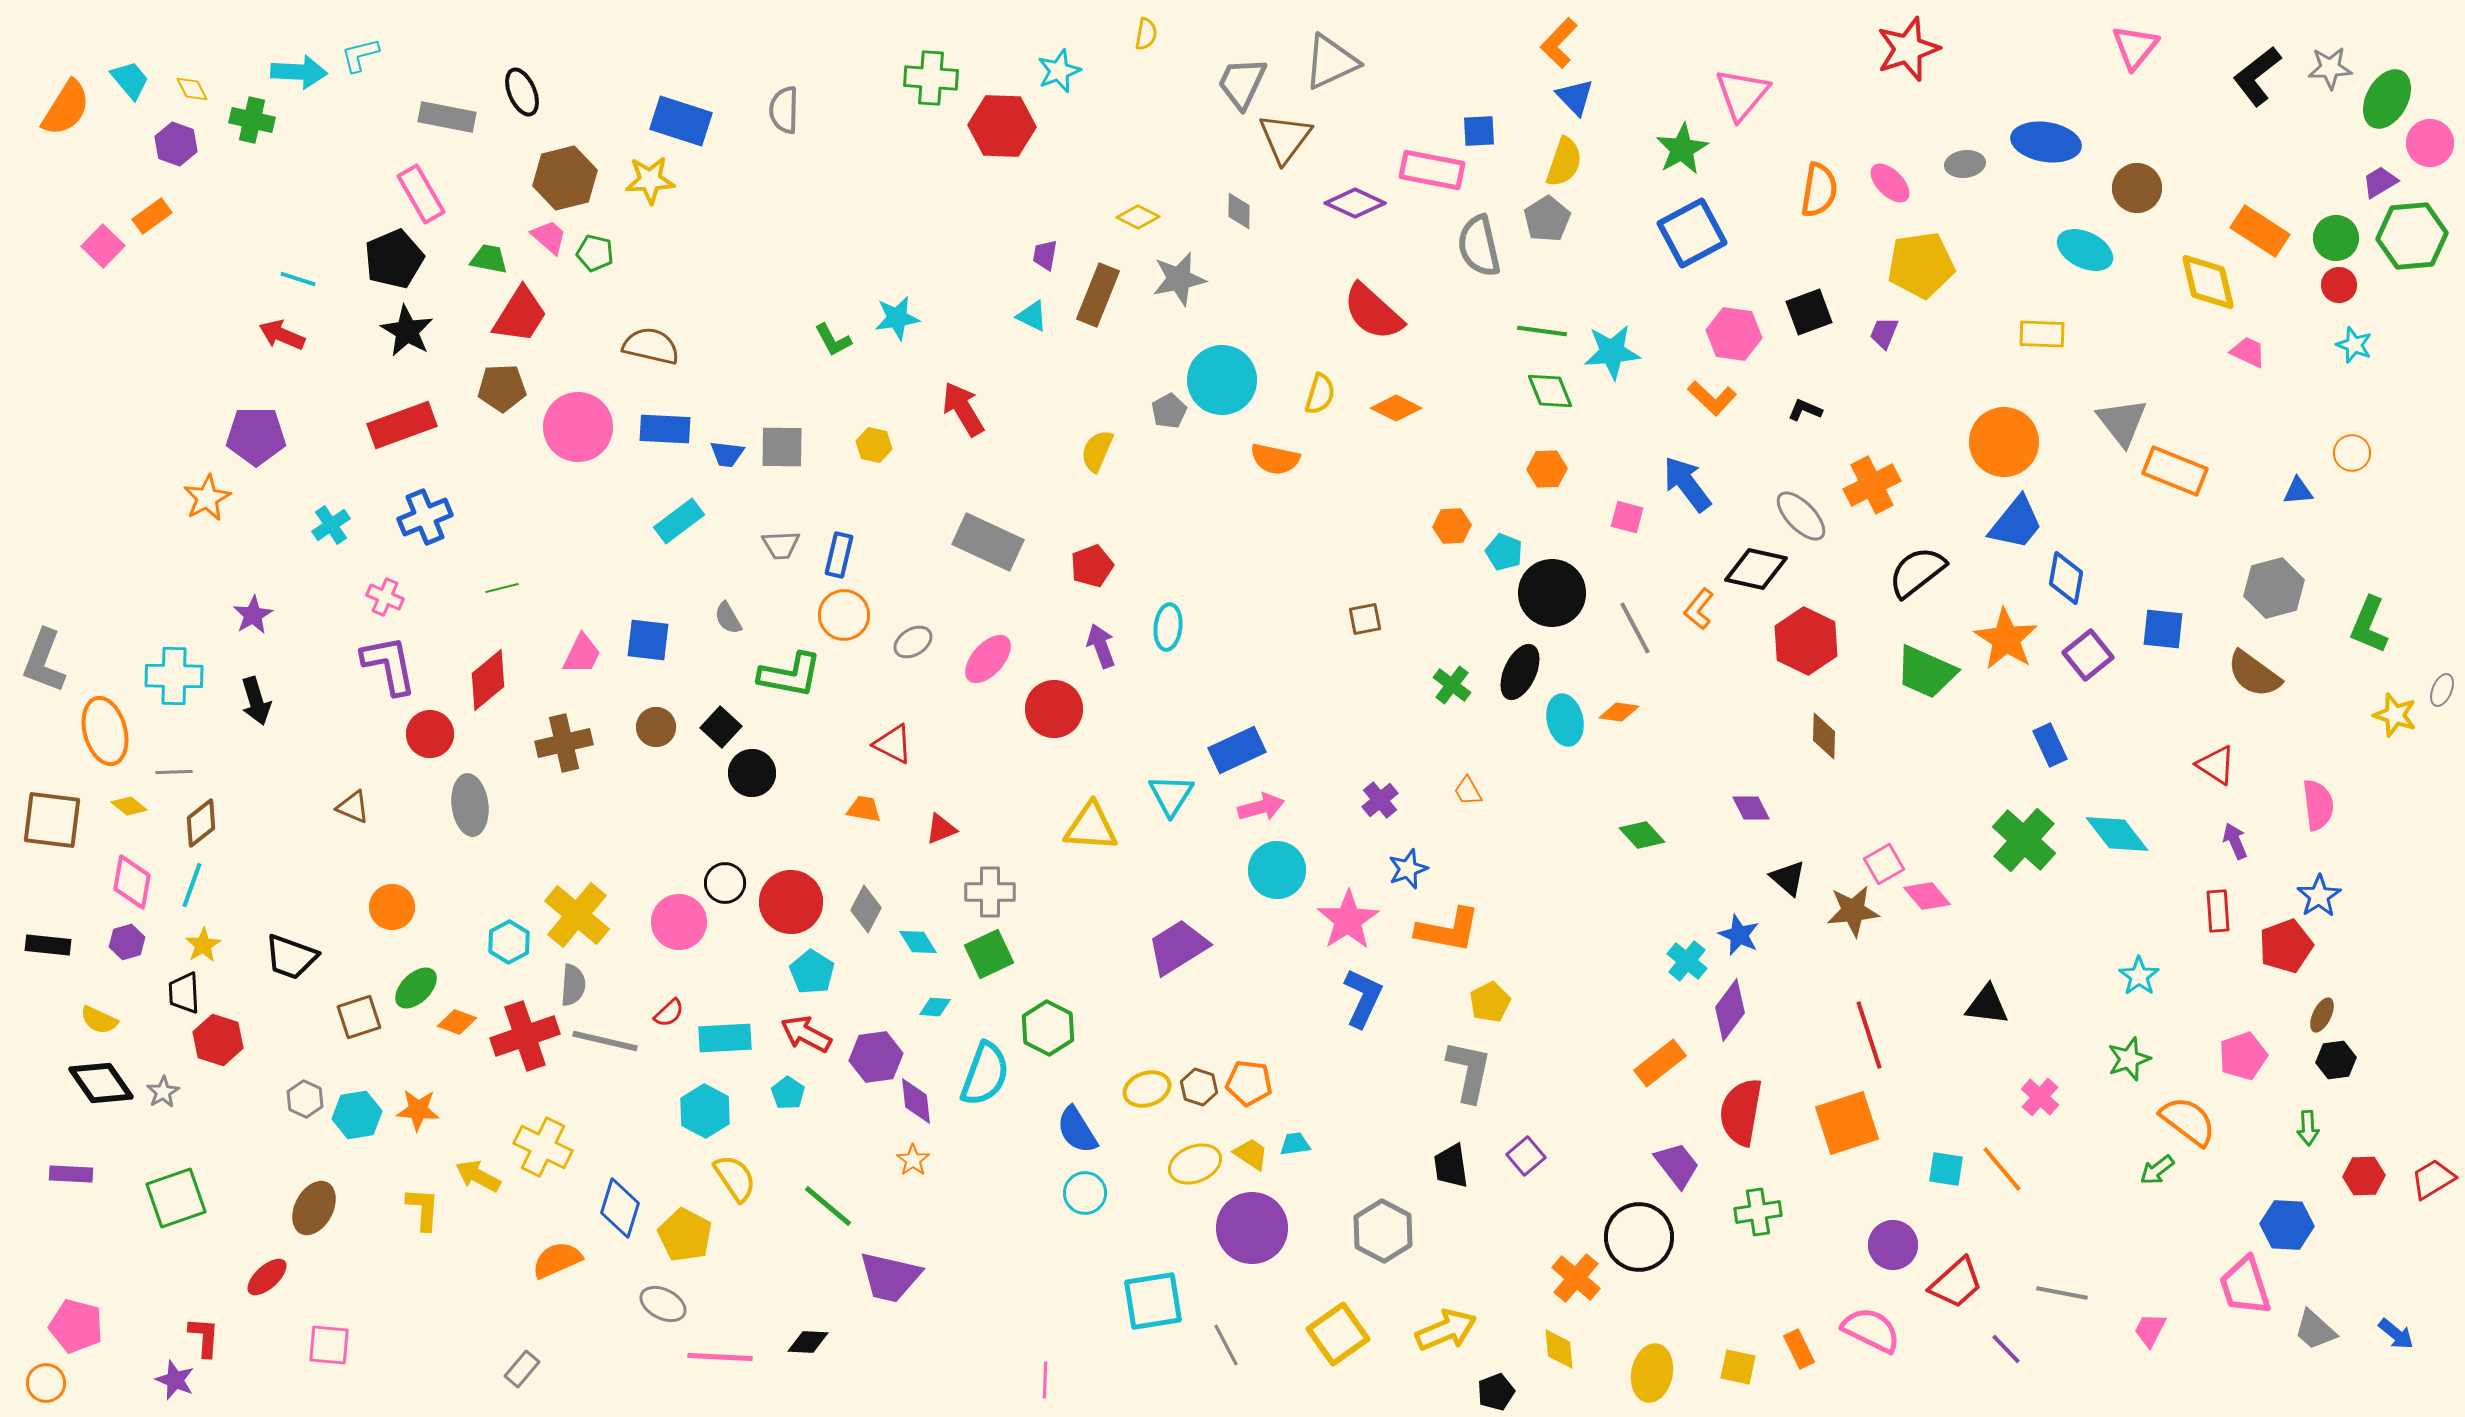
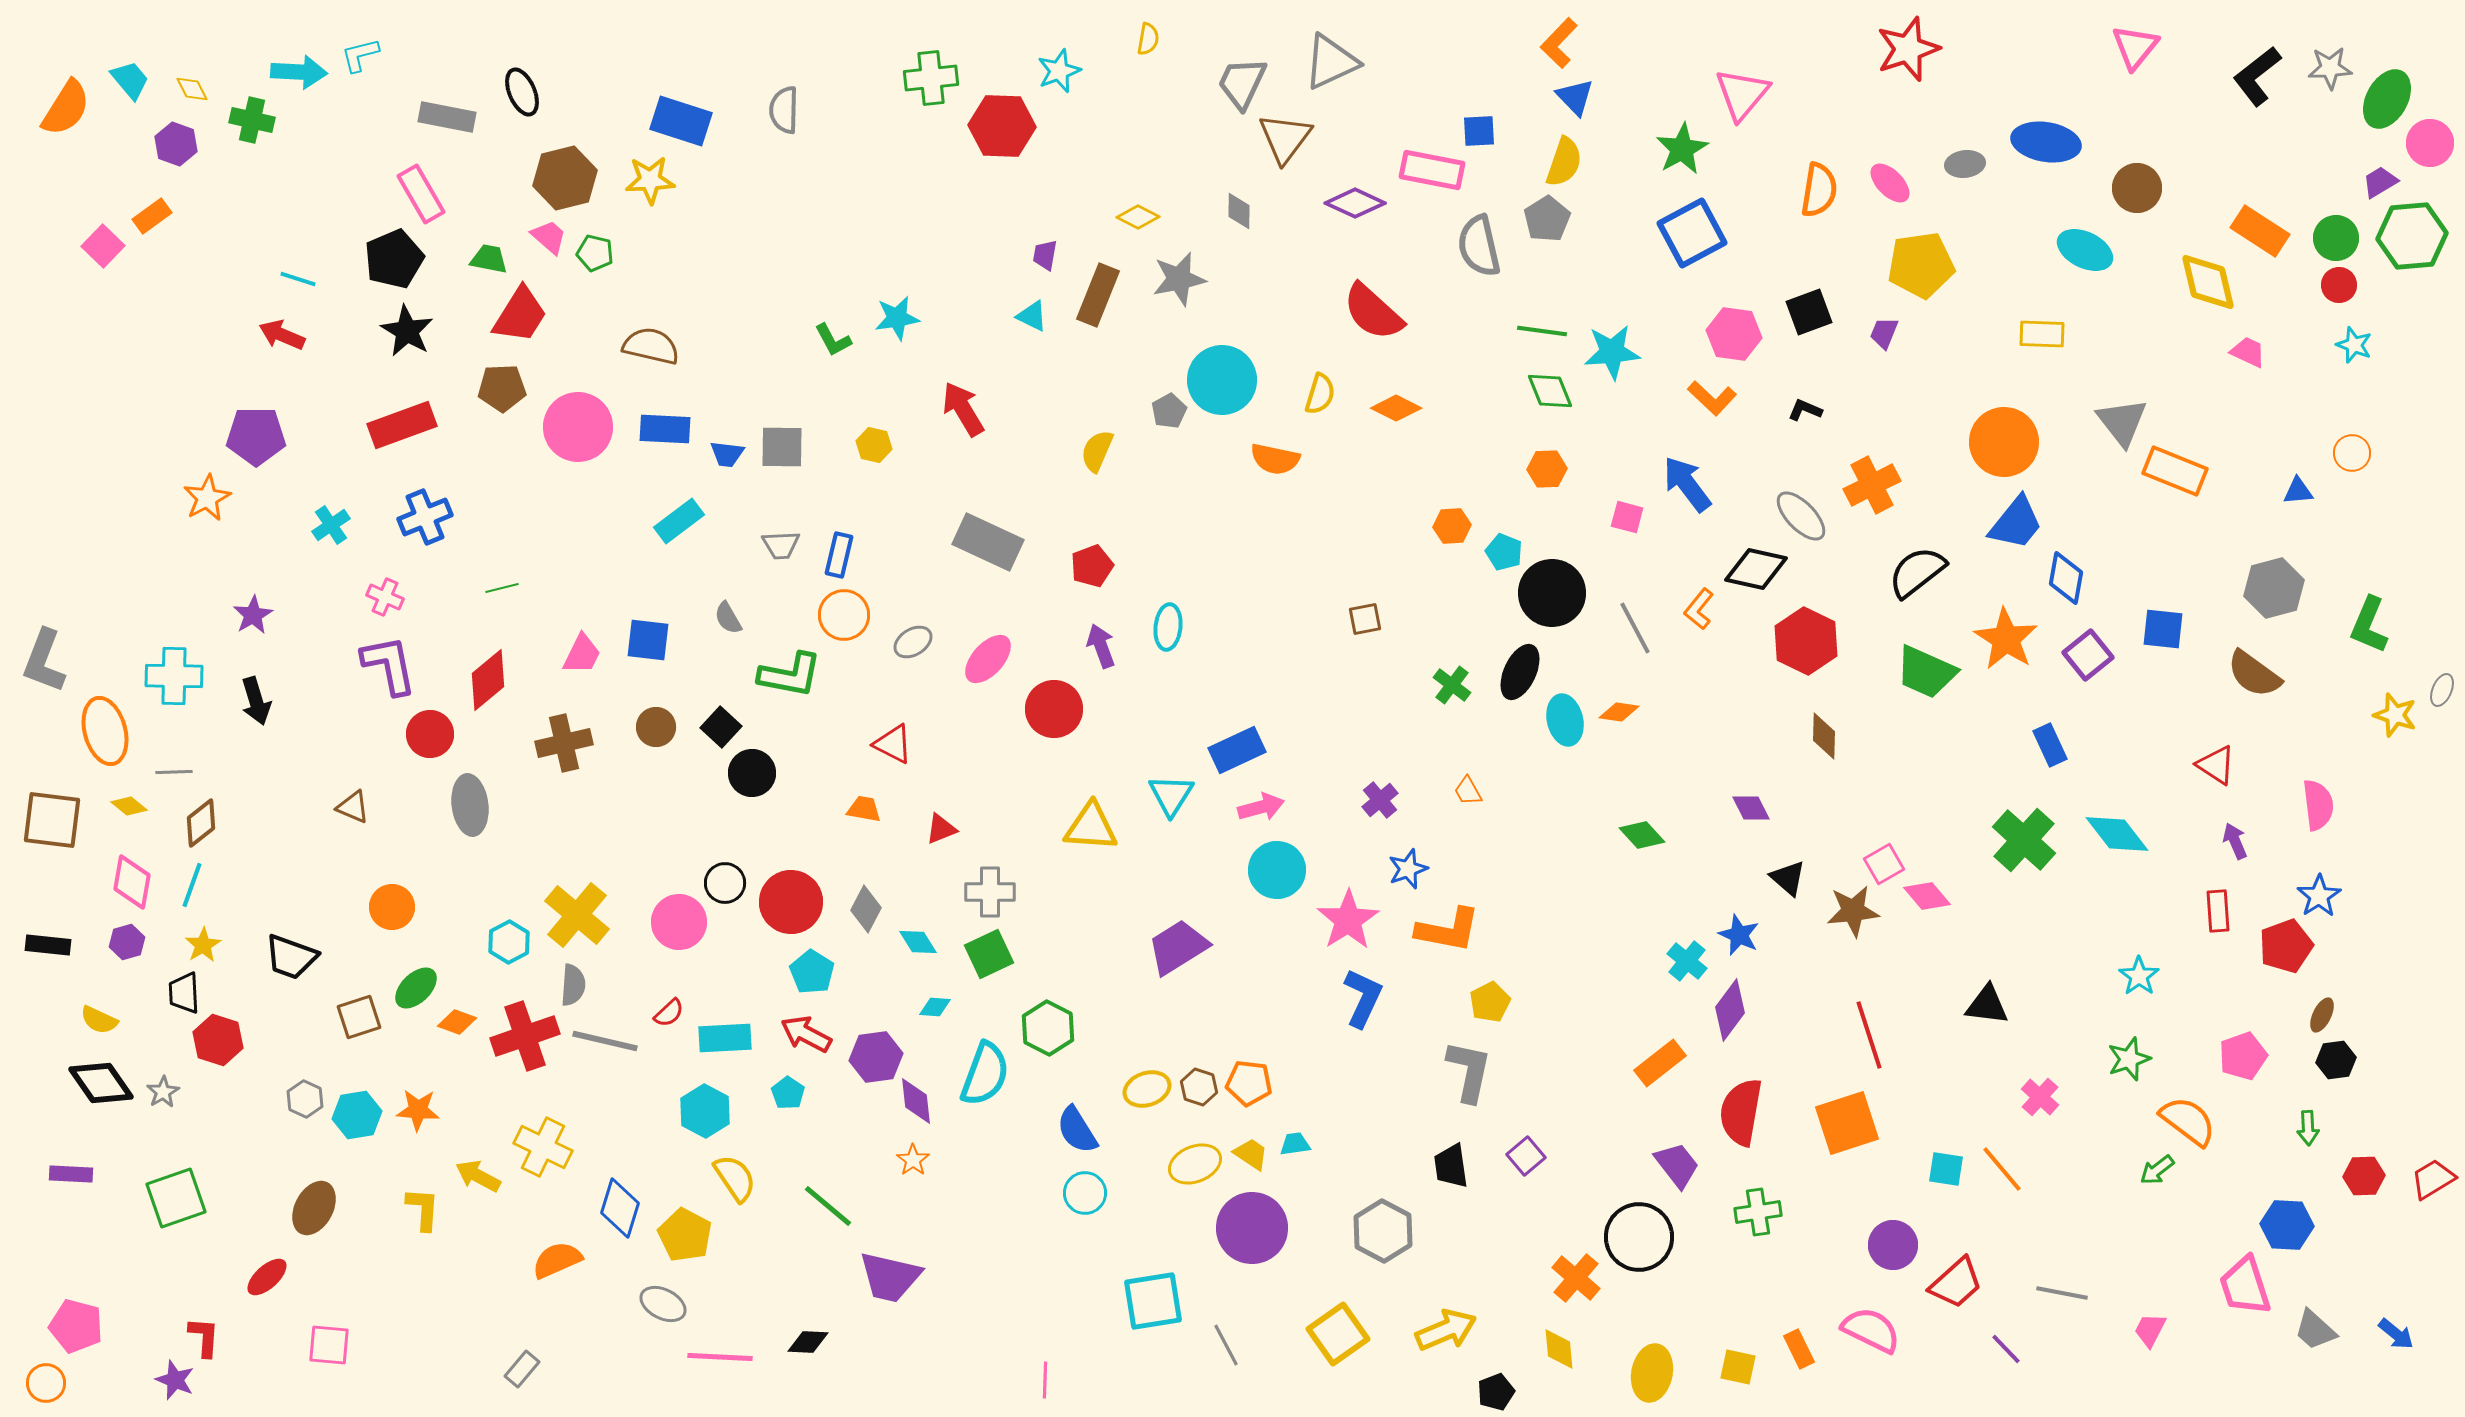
yellow semicircle at (1146, 34): moved 2 px right, 5 px down
green cross at (931, 78): rotated 10 degrees counterclockwise
